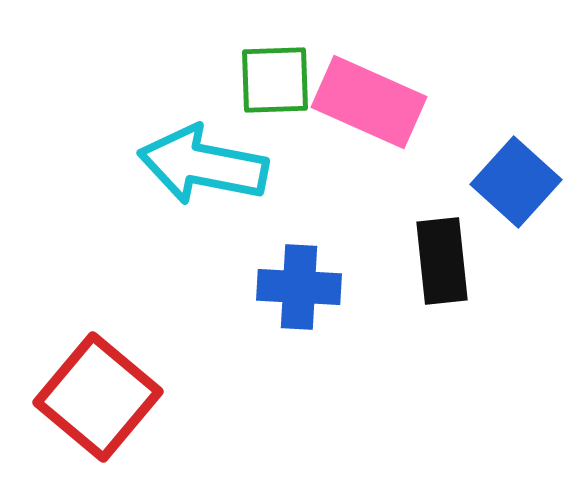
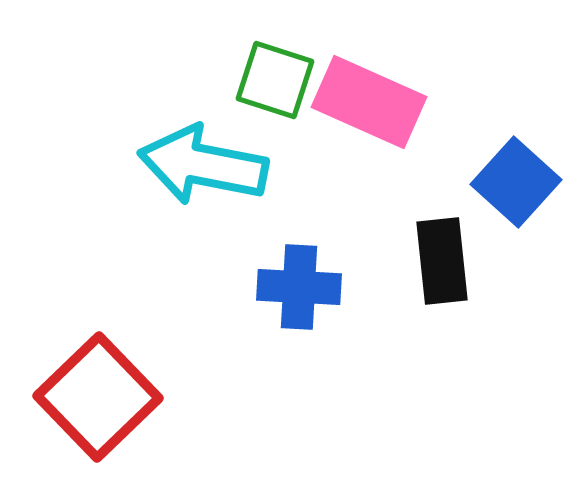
green square: rotated 20 degrees clockwise
red square: rotated 6 degrees clockwise
